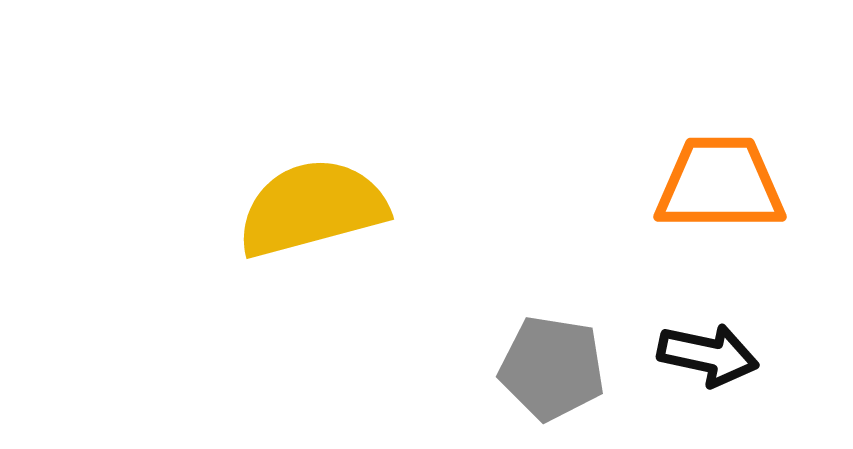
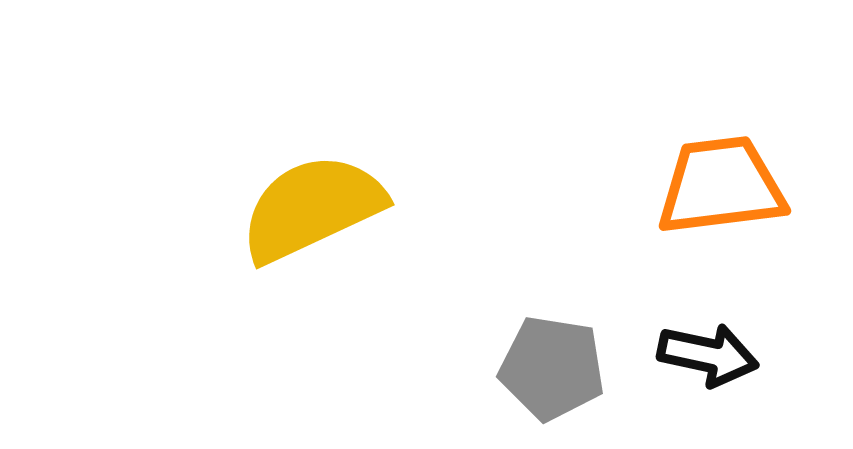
orange trapezoid: moved 1 px right, 2 px down; rotated 7 degrees counterclockwise
yellow semicircle: rotated 10 degrees counterclockwise
